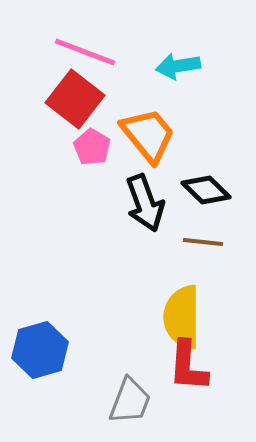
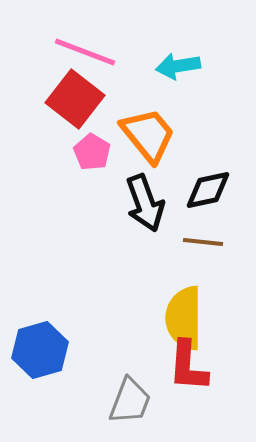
pink pentagon: moved 5 px down
black diamond: moved 2 px right; rotated 57 degrees counterclockwise
yellow semicircle: moved 2 px right, 1 px down
